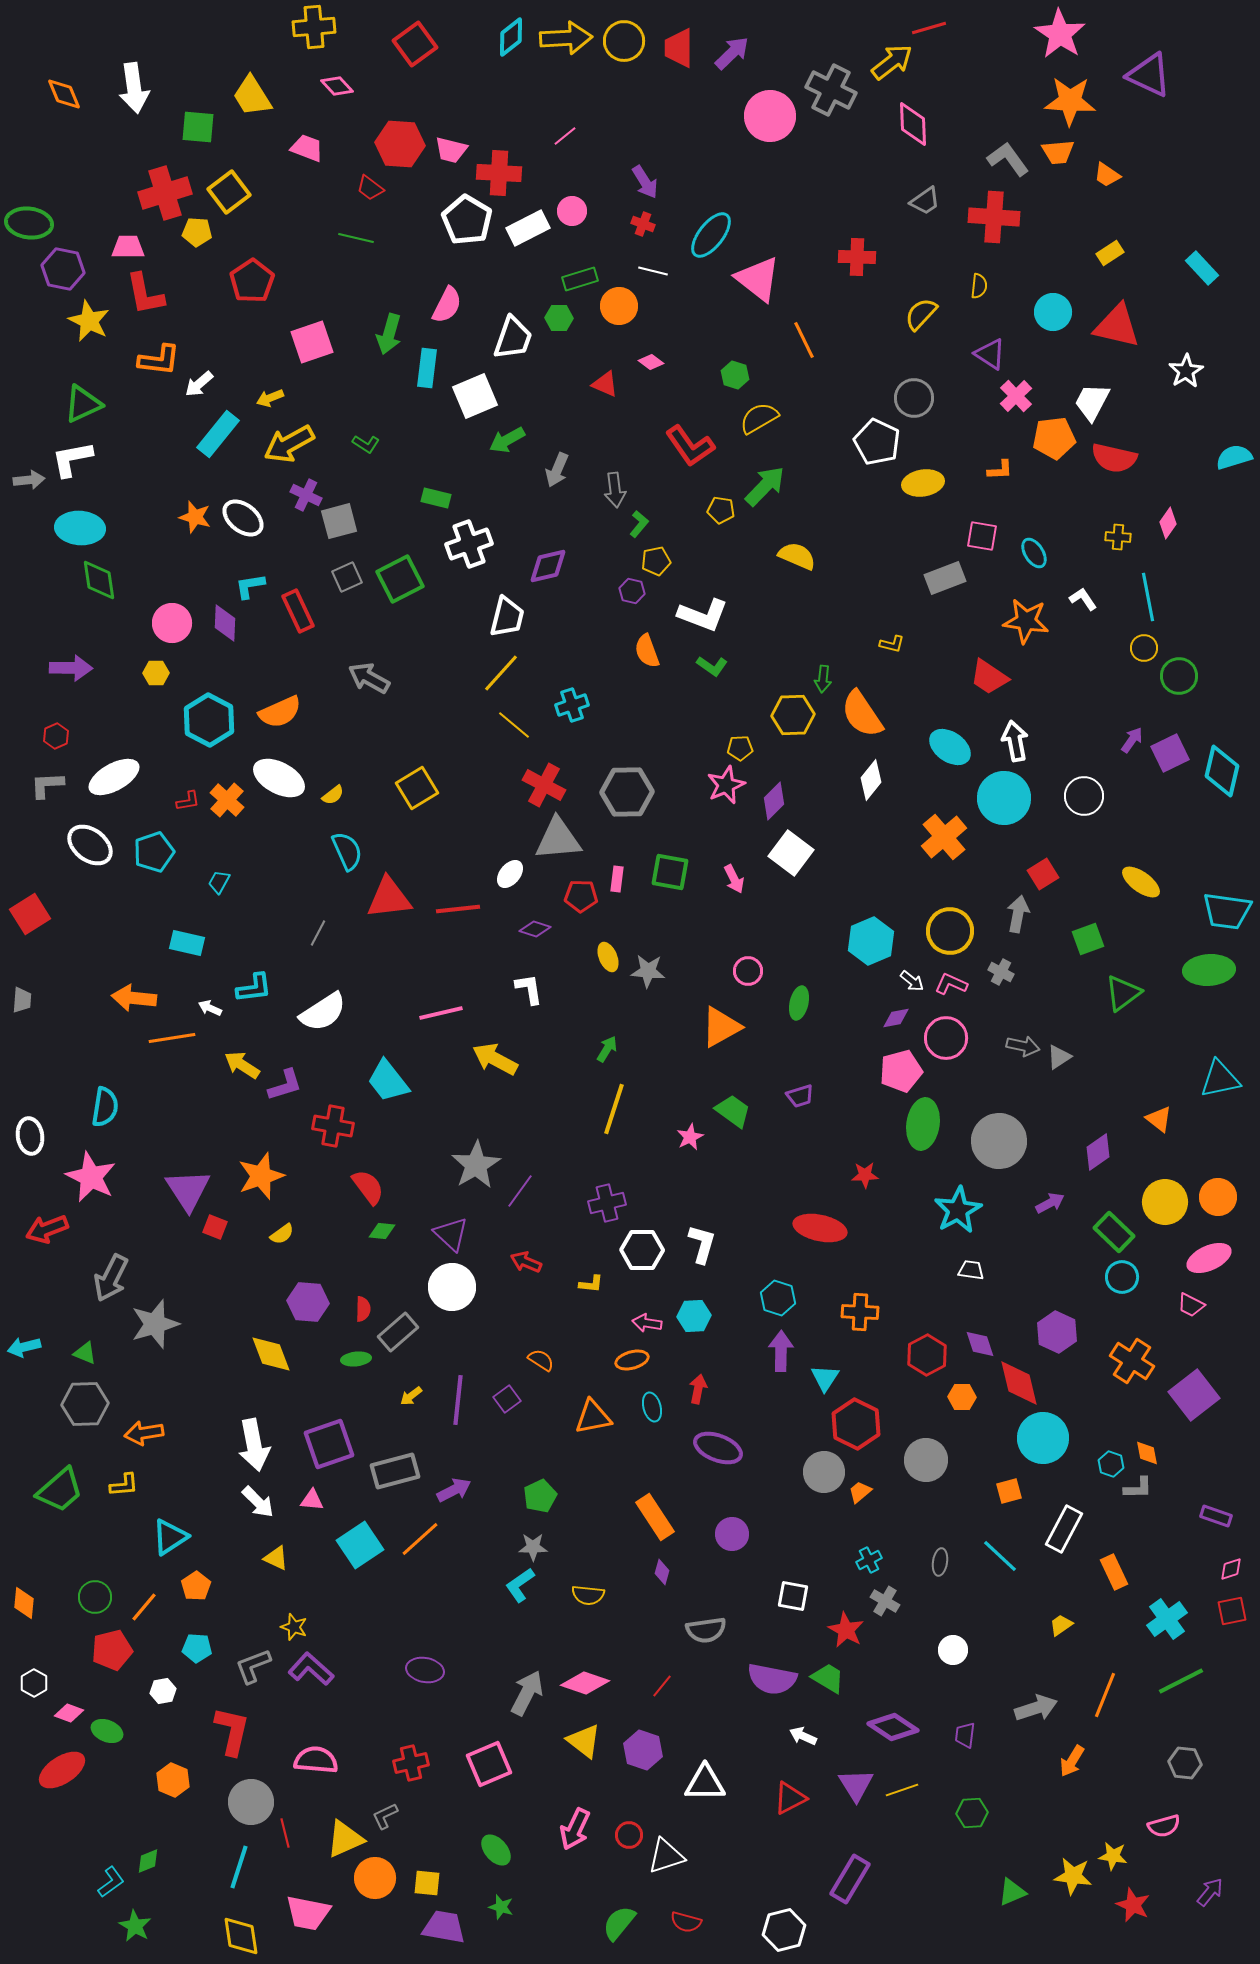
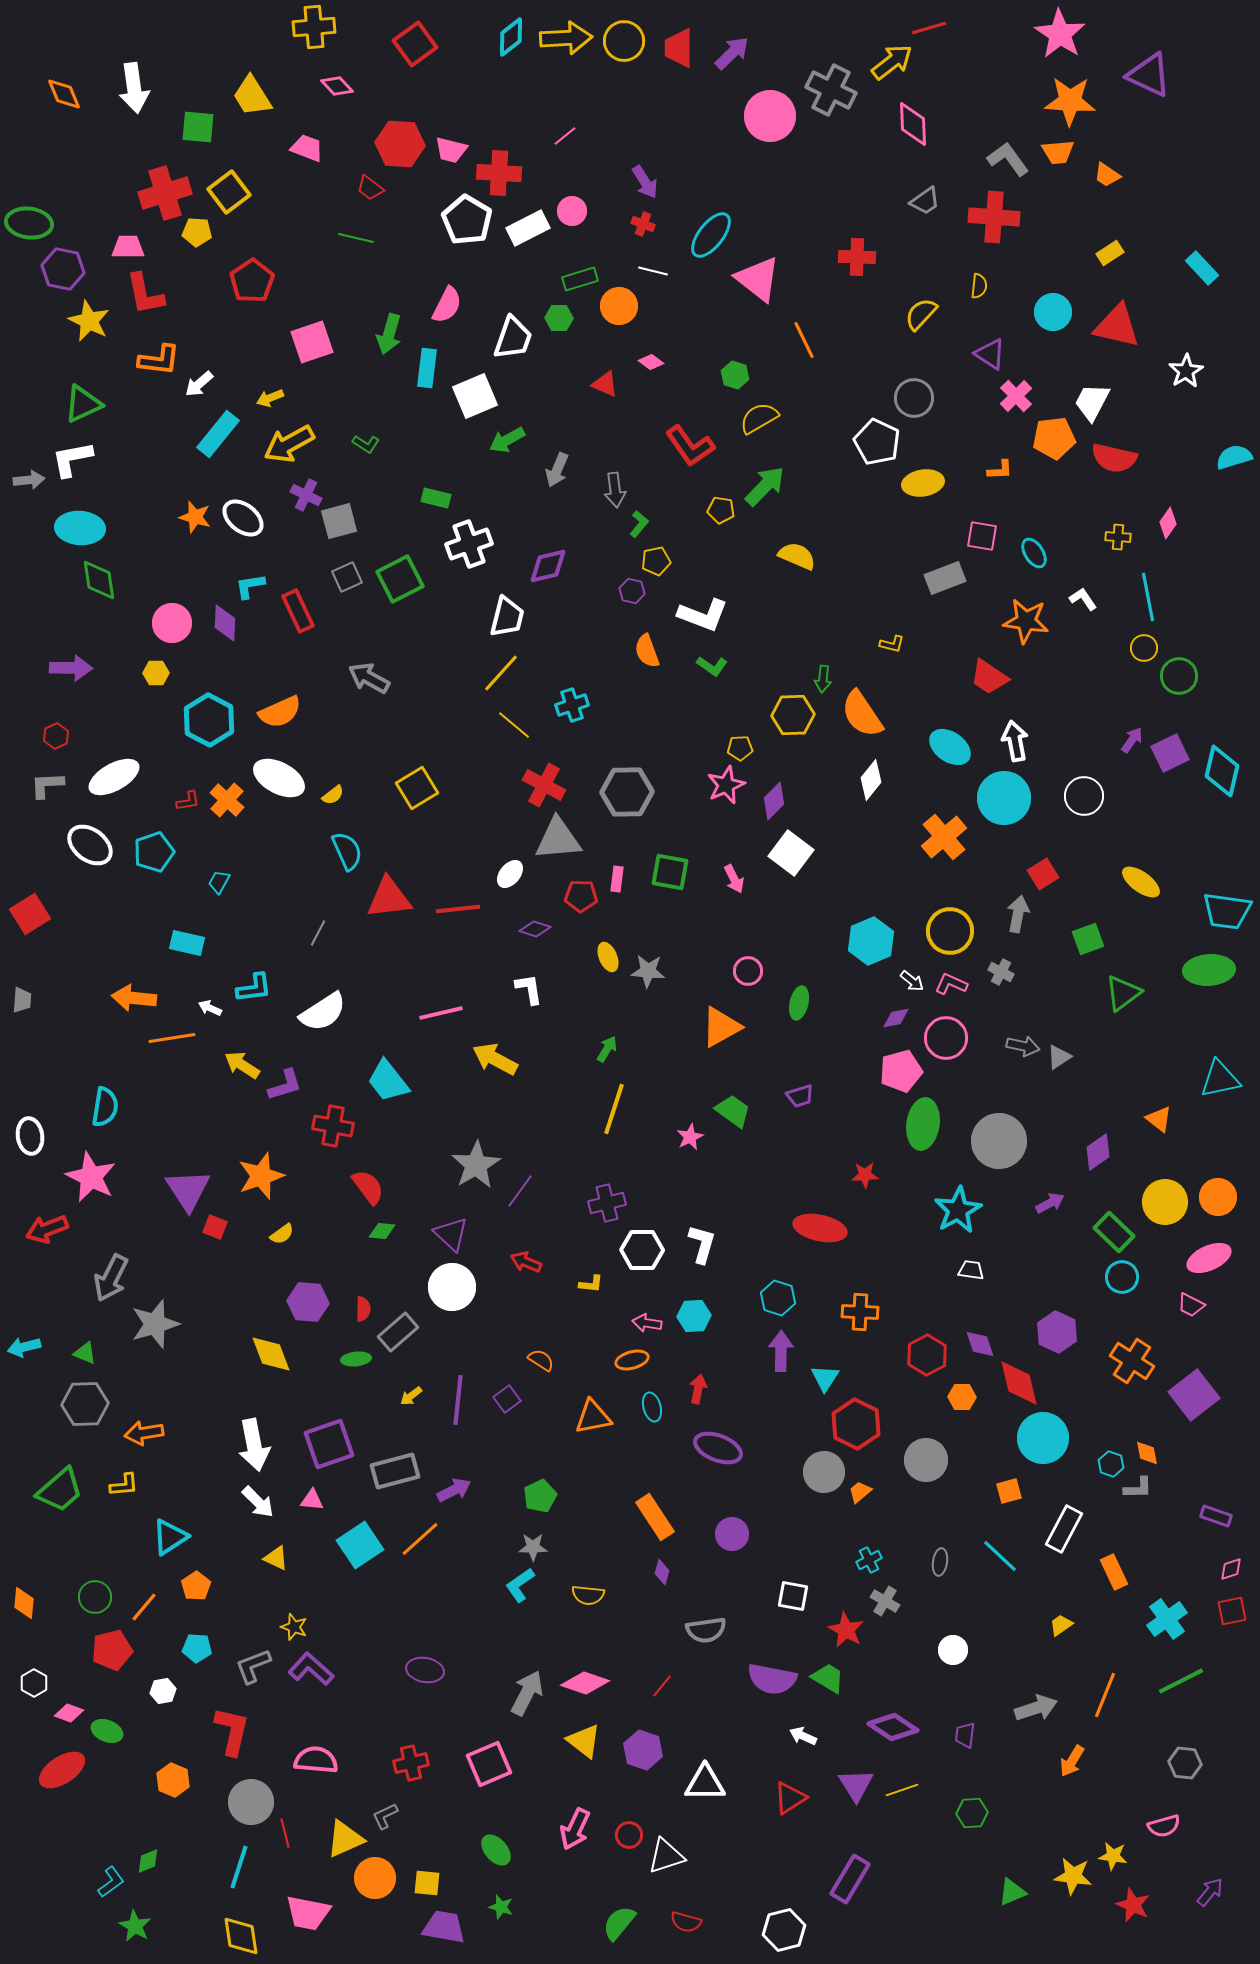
red triangle at (790, 1798): rotated 6 degrees counterclockwise
